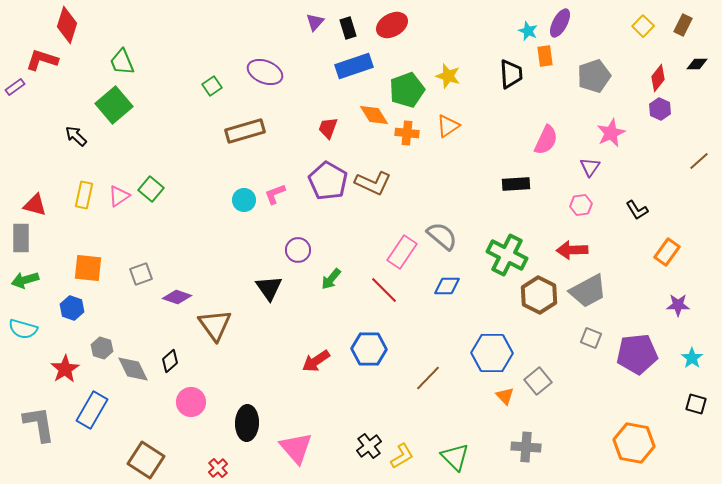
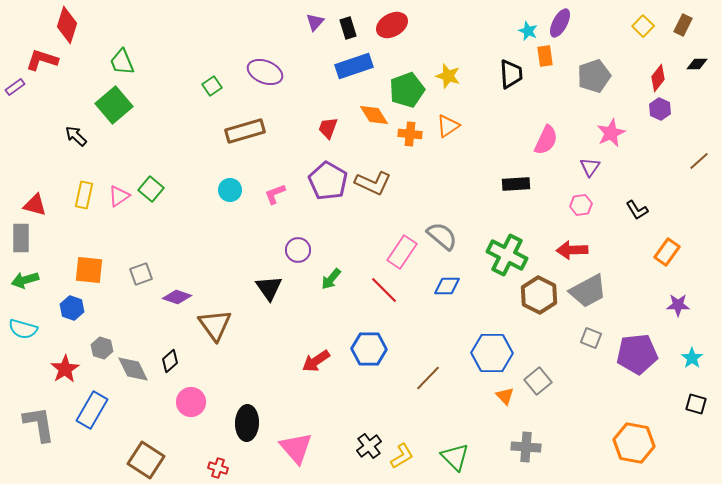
orange cross at (407, 133): moved 3 px right, 1 px down
cyan circle at (244, 200): moved 14 px left, 10 px up
orange square at (88, 268): moved 1 px right, 2 px down
red cross at (218, 468): rotated 30 degrees counterclockwise
